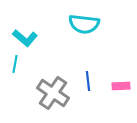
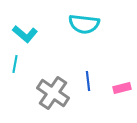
cyan L-shape: moved 4 px up
pink rectangle: moved 1 px right, 2 px down; rotated 12 degrees counterclockwise
